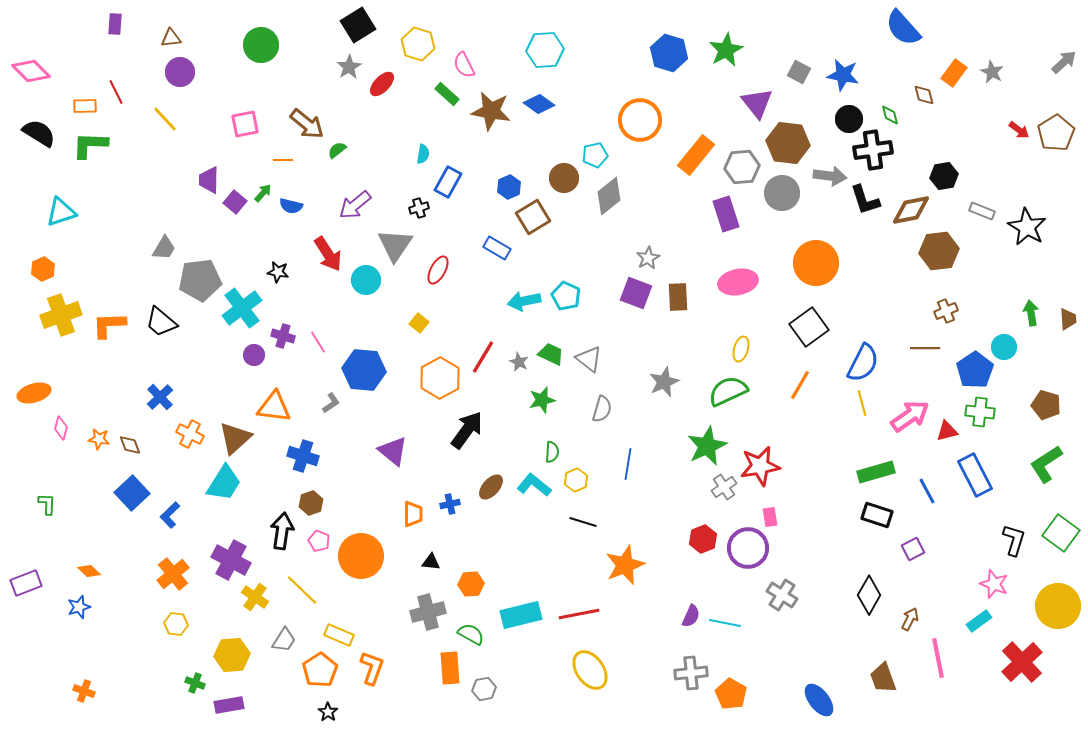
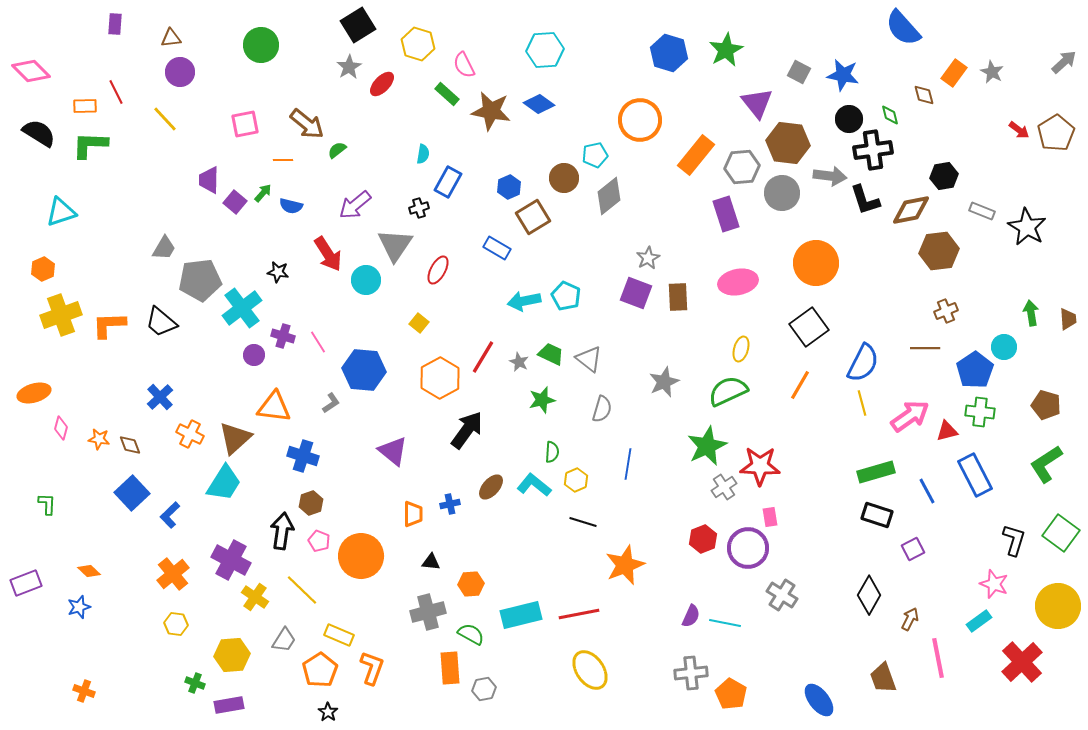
red star at (760, 466): rotated 12 degrees clockwise
